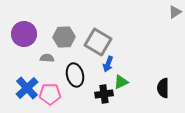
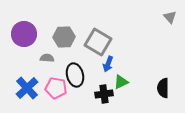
gray triangle: moved 5 px left, 5 px down; rotated 40 degrees counterclockwise
pink pentagon: moved 6 px right, 6 px up; rotated 10 degrees clockwise
